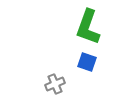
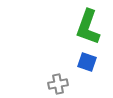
gray cross: moved 3 px right; rotated 12 degrees clockwise
